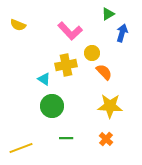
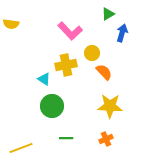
yellow semicircle: moved 7 px left, 1 px up; rotated 14 degrees counterclockwise
orange cross: rotated 24 degrees clockwise
